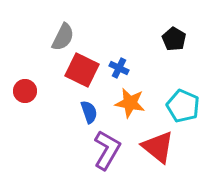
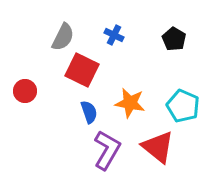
blue cross: moved 5 px left, 33 px up
